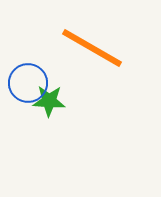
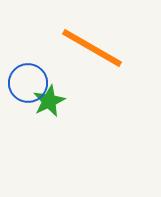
green star: rotated 28 degrees counterclockwise
